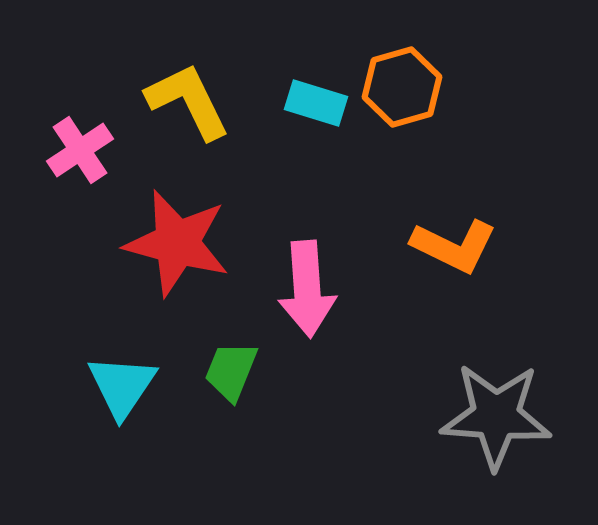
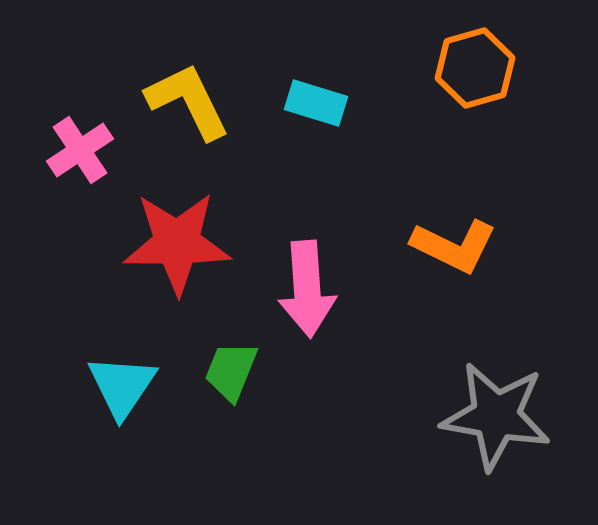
orange hexagon: moved 73 px right, 19 px up
red star: rotated 15 degrees counterclockwise
gray star: rotated 6 degrees clockwise
